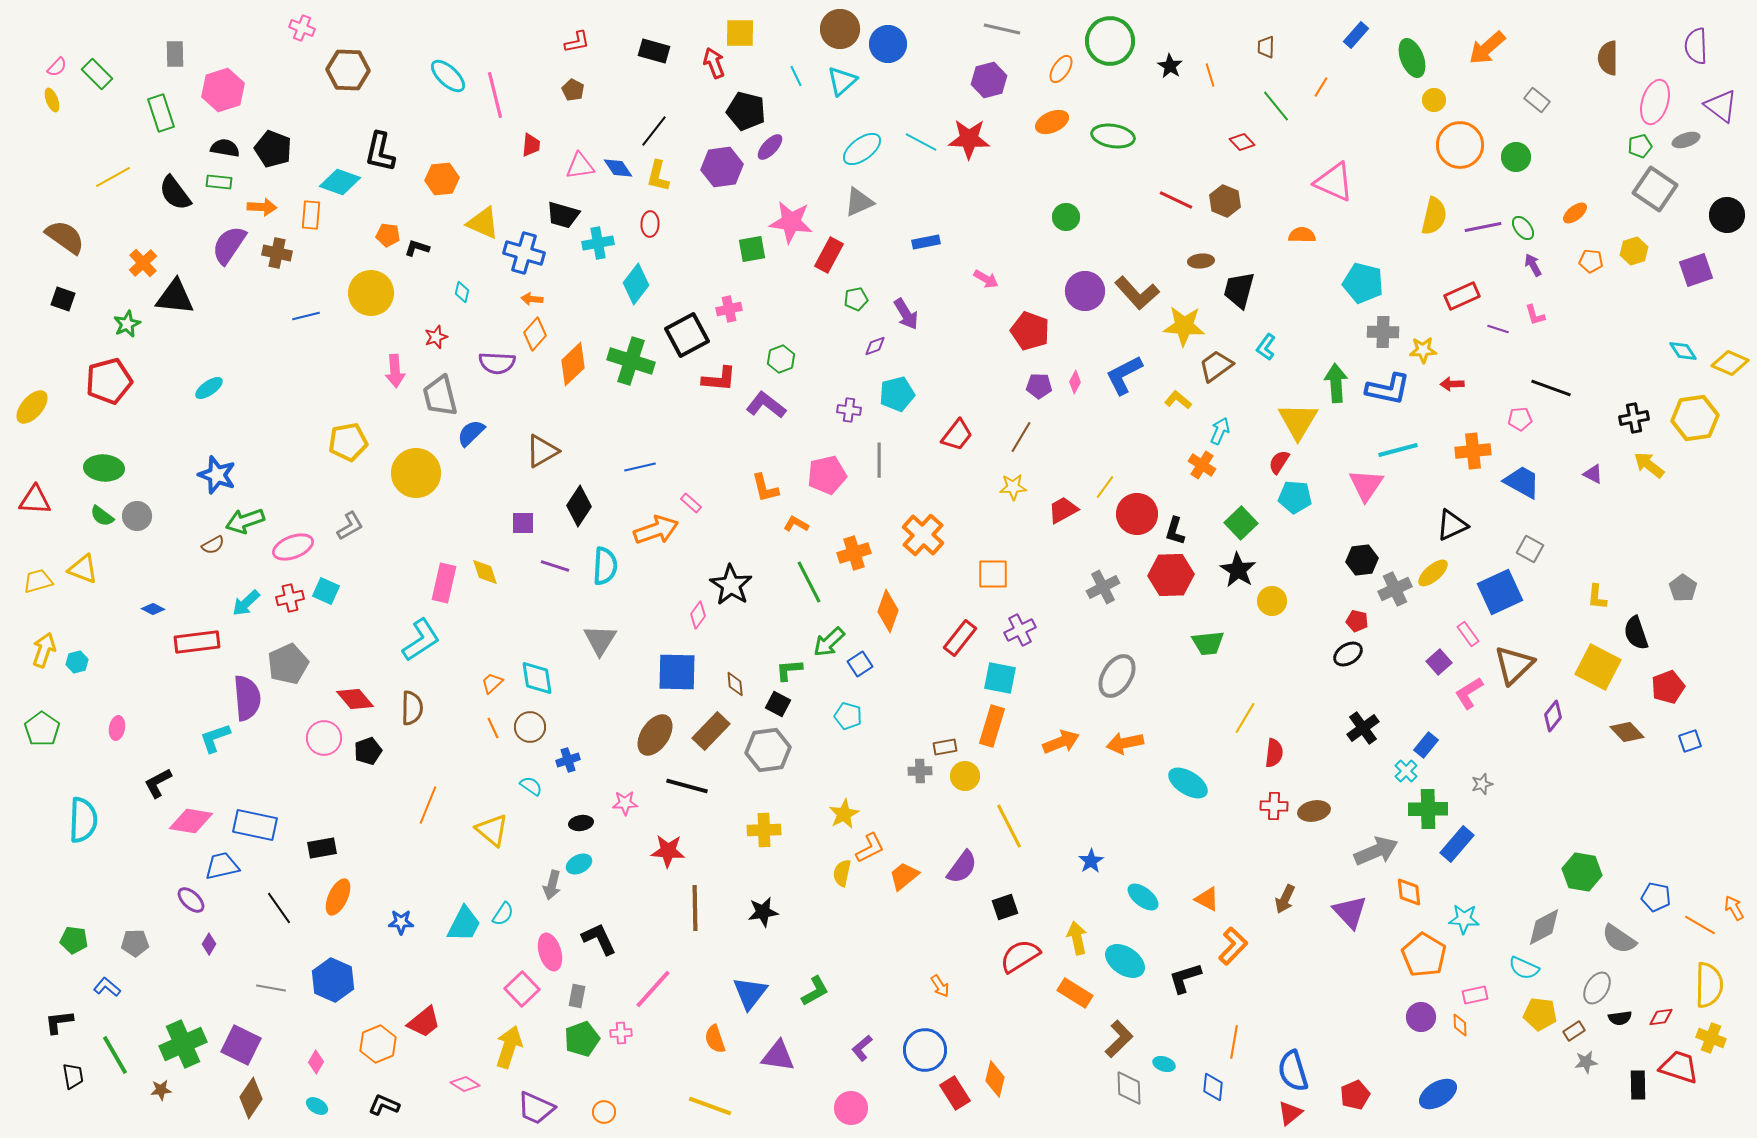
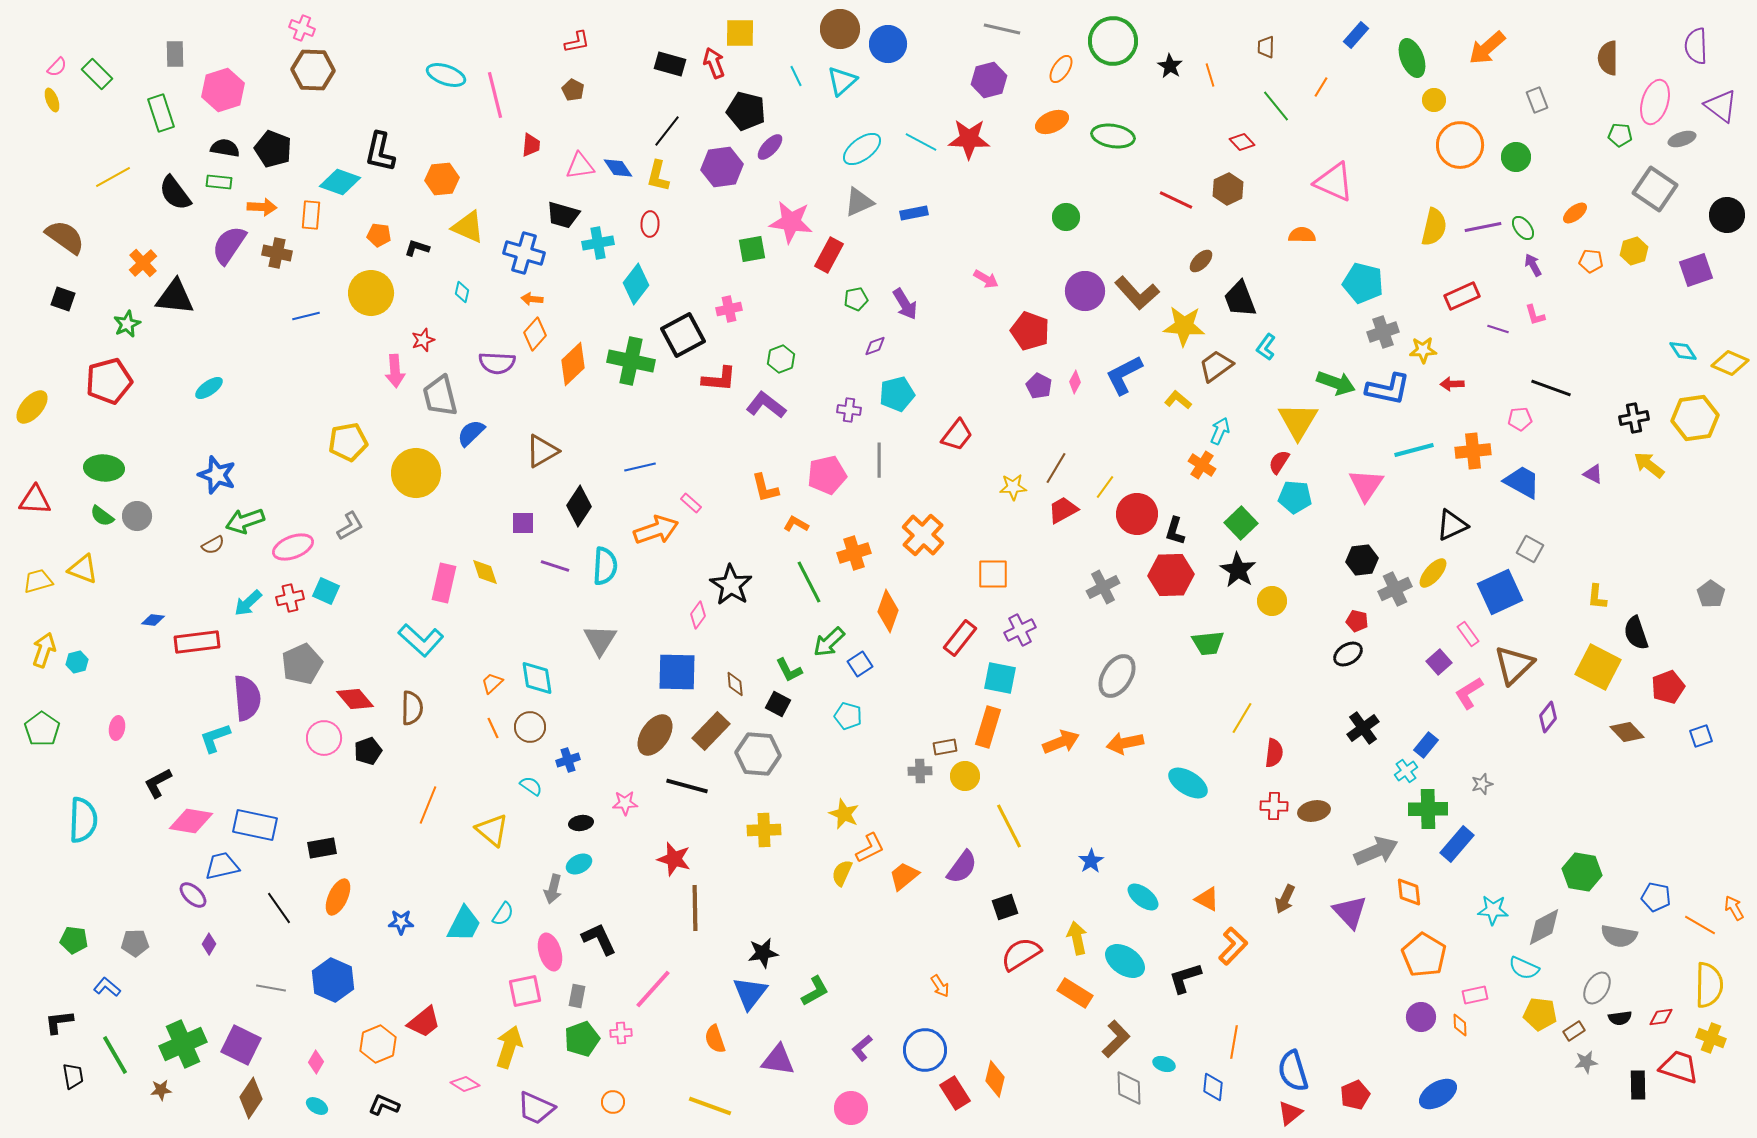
green circle at (1110, 41): moved 3 px right
black rectangle at (654, 51): moved 16 px right, 13 px down
brown hexagon at (348, 70): moved 35 px left
cyan ellipse at (448, 76): moved 2 px left, 1 px up; rotated 24 degrees counterclockwise
gray rectangle at (1537, 100): rotated 30 degrees clockwise
black line at (654, 131): moved 13 px right
gray ellipse at (1686, 140): moved 4 px left, 1 px up
green pentagon at (1640, 146): moved 20 px left, 11 px up; rotated 20 degrees clockwise
brown hexagon at (1225, 201): moved 3 px right, 12 px up; rotated 12 degrees clockwise
yellow semicircle at (1434, 216): moved 11 px down
yellow triangle at (483, 223): moved 15 px left, 4 px down
orange pentagon at (388, 235): moved 9 px left
blue rectangle at (926, 242): moved 12 px left, 29 px up
brown ellipse at (1201, 261): rotated 40 degrees counterclockwise
black trapezoid at (1239, 290): moved 1 px right, 9 px down; rotated 36 degrees counterclockwise
purple arrow at (906, 314): moved 1 px left, 10 px up
gray cross at (1383, 332): rotated 20 degrees counterclockwise
black square at (687, 335): moved 4 px left
red star at (436, 337): moved 13 px left, 3 px down
green cross at (631, 361): rotated 6 degrees counterclockwise
green arrow at (1336, 383): rotated 114 degrees clockwise
purple pentagon at (1039, 386): rotated 25 degrees clockwise
brown line at (1021, 437): moved 35 px right, 31 px down
cyan line at (1398, 450): moved 16 px right
yellow ellipse at (1433, 573): rotated 8 degrees counterclockwise
gray pentagon at (1683, 588): moved 28 px right, 6 px down
cyan arrow at (246, 603): moved 2 px right
blue diamond at (153, 609): moved 11 px down; rotated 20 degrees counterclockwise
cyan L-shape at (421, 640): rotated 75 degrees clockwise
gray pentagon at (288, 664): moved 14 px right
green L-shape at (789, 670): rotated 112 degrees counterclockwise
purple diamond at (1553, 716): moved 5 px left, 1 px down
yellow line at (1245, 718): moved 3 px left
orange rectangle at (992, 726): moved 4 px left, 1 px down
blue square at (1690, 741): moved 11 px right, 5 px up
gray hexagon at (768, 750): moved 10 px left, 4 px down; rotated 12 degrees clockwise
cyan cross at (1406, 771): rotated 10 degrees clockwise
yellow star at (844, 814): rotated 20 degrees counterclockwise
red star at (668, 851): moved 6 px right, 8 px down; rotated 12 degrees clockwise
yellow semicircle at (842, 873): rotated 12 degrees clockwise
gray arrow at (552, 885): moved 1 px right, 4 px down
purple ellipse at (191, 900): moved 2 px right, 5 px up
black star at (763, 912): moved 41 px down
cyan star at (1464, 919): moved 29 px right, 9 px up
gray semicircle at (1619, 939): moved 3 px up; rotated 24 degrees counterclockwise
red semicircle at (1020, 956): moved 1 px right, 2 px up
pink square at (522, 989): moved 3 px right, 2 px down; rotated 32 degrees clockwise
brown L-shape at (1119, 1039): moved 3 px left
purple triangle at (778, 1056): moved 4 px down
orange circle at (604, 1112): moved 9 px right, 10 px up
